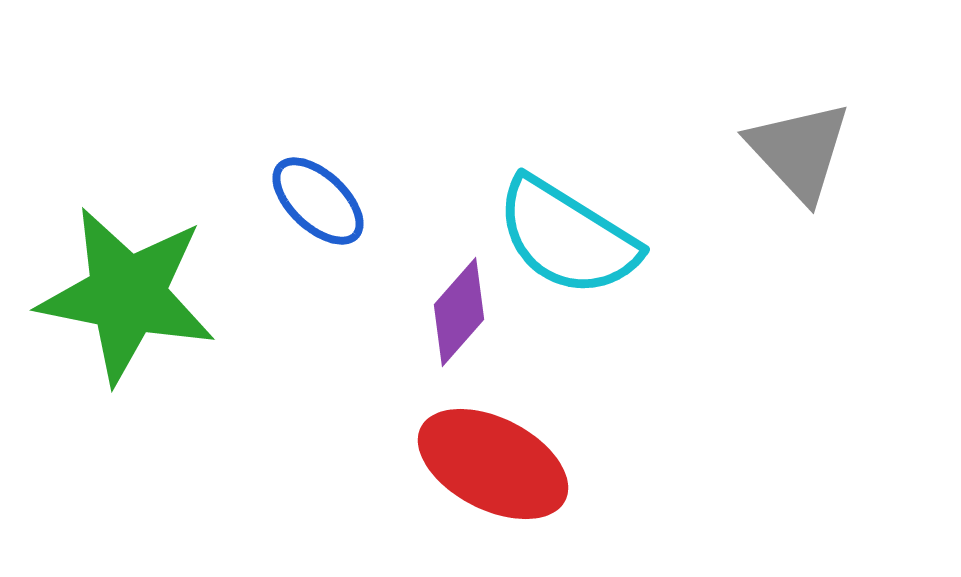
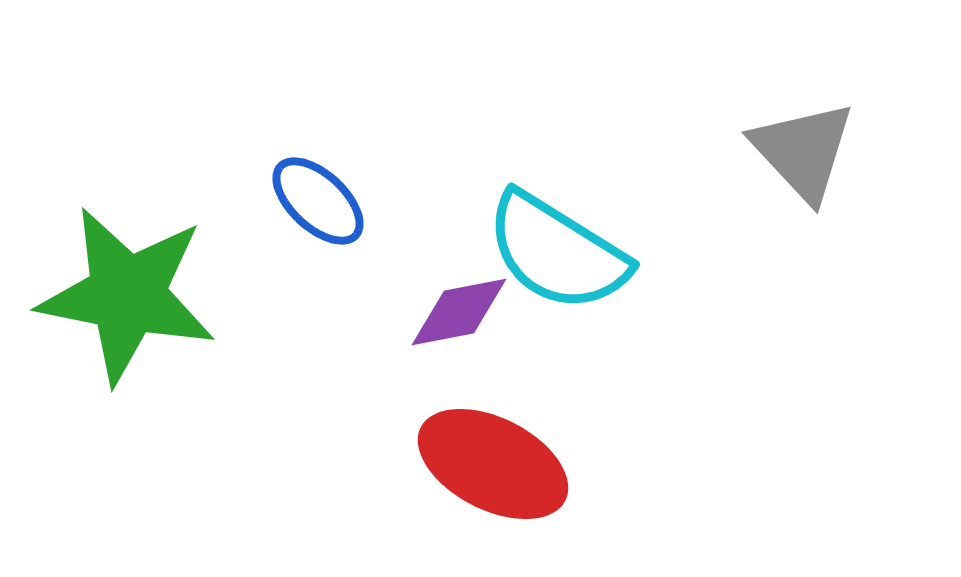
gray triangle: moved 4 px right
cyan semicircle: moved 10 px left, 15 px down
purple diamond: rotated 38 degrees clockwise
